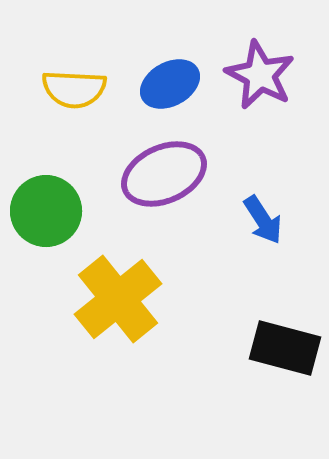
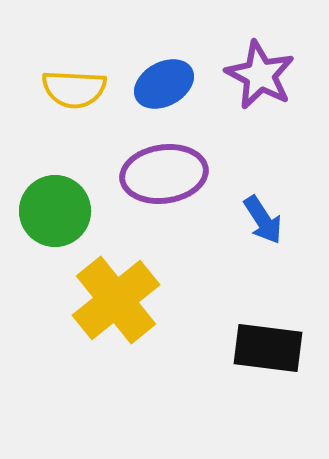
blue ellipse: moved 6 px left
purple ellipse: rotated 16 degrees clockwise
green circle: moved 9 px right
yellow cross: moved 2 px left, 1 px down
black rectangle: moved 17 px left; rotated 8 degrees counterclockwise
